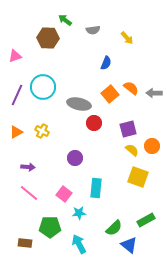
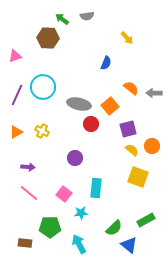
green arrow: moved 3 px left, 1 px up
gray semicircle: moved 6 px left, 14 px up
orange square: moved 12 px down
red circle: moved 3 px left, 1 px down
cyan star: moved 2 px right
